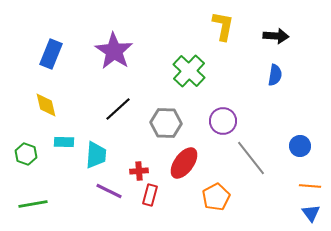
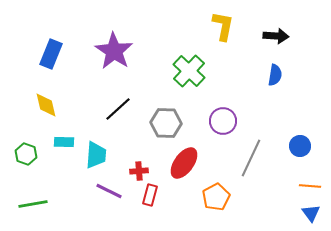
gray line: rotated 63 degrees clockwise
